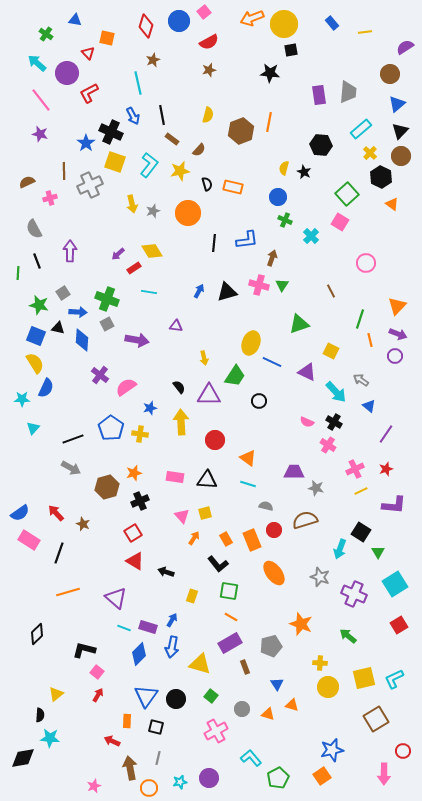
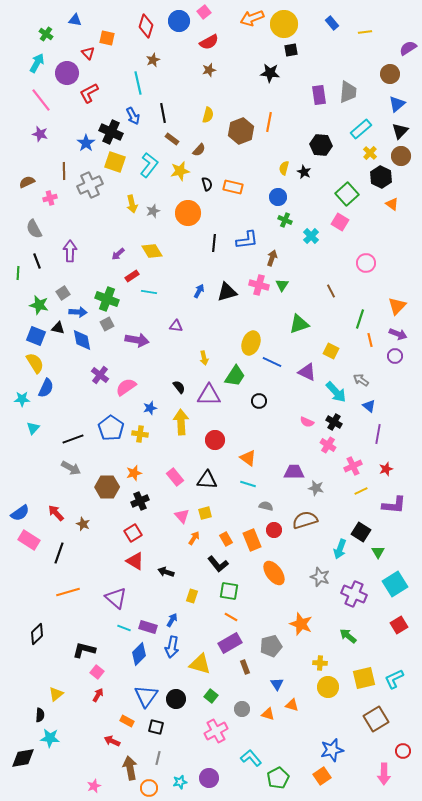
purple semicircle at (405, 47): moved 3 px right, 1 px down
cyan arrow at (37, 63): rotated 78 degrees clockwise
black line at (162, 115): moved 1 px right, 2 px up
red rectangle at (134, 268): moved 2 px left, 8 px down
blue diamond at (82, 340): rotated 15 degrees counterclockwise
purple line at (386, 434): moved 8 px left; rotated 24 degrees counterclockwise
pink cross at (355, 469): moved 2 px left, 3 px up
pink rectangle at (175, 477): rotated 42 degrees clockwise
brown hexagon at (107, 487): rotated 15 degrees clockwise
orange rectangle at (127, 721): rotated 64 degrees counterclockwise
